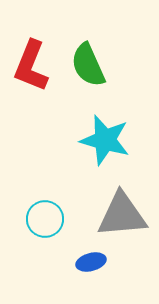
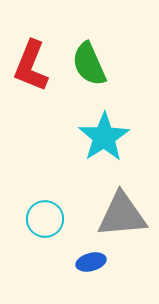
green semicircle: moved 1 px right, 1 px up
cyan star: moved 1 px left, 3 px up; rotated 24 degrees clockwise
